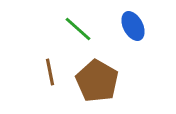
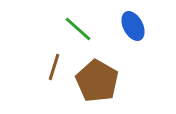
brown line: moved 4 px right, 5 px up; rotated 28 degrees clockwise
